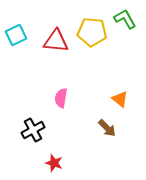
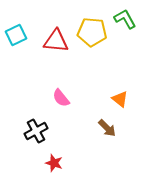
pink semicircle: rotated 48 degrees counterclockwise
black cross: moved 3 px right, 1 px down
